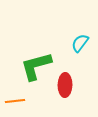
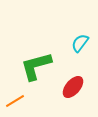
red ellipse: moved 8 px right, 2 px down; rotated 40 degrees clockwise
orange line: rotated 24 degrees counterclockwise
